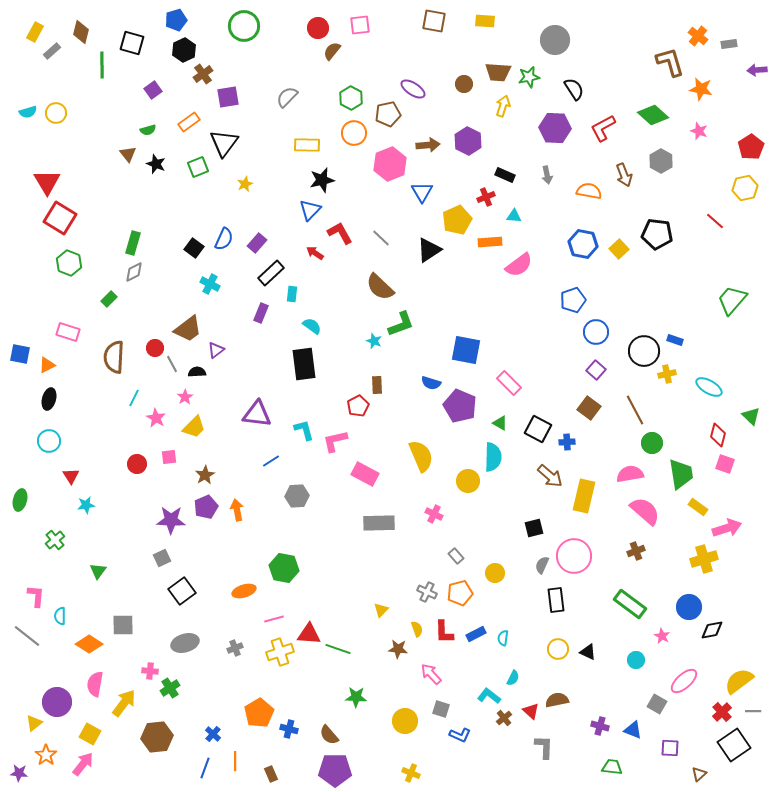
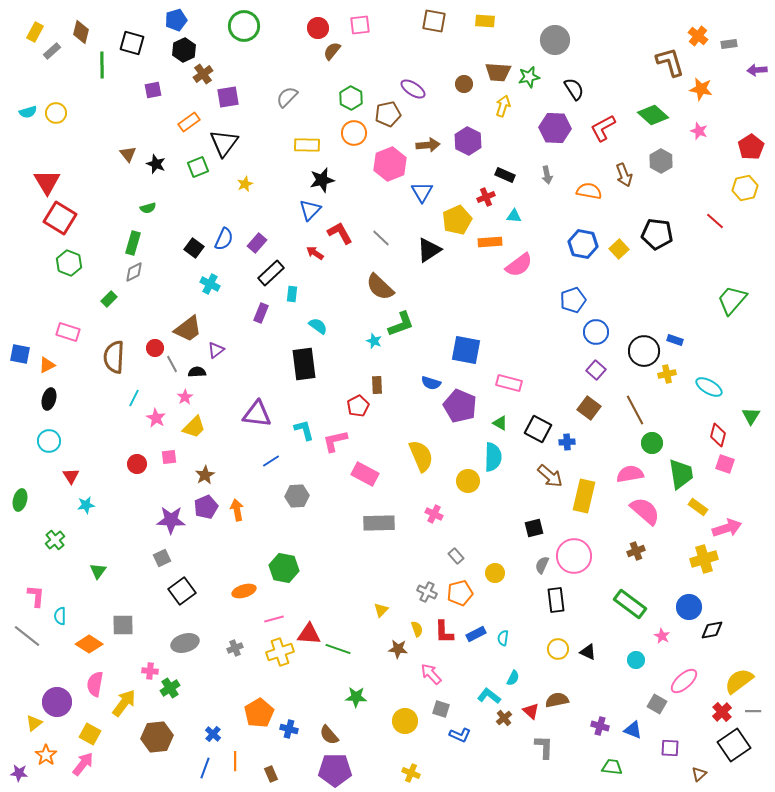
purple square at (153, 90): rotated 24 degrees clockwise
green semicircle at (148, 130): moved 78 px down
cyan semicircle at (312, 326): moved 6 px right
pink rectangle at (509, 383): rotated 30 degrees counterclockwise
green triangle at (751, 416): rotated 18 degrees clockwise
